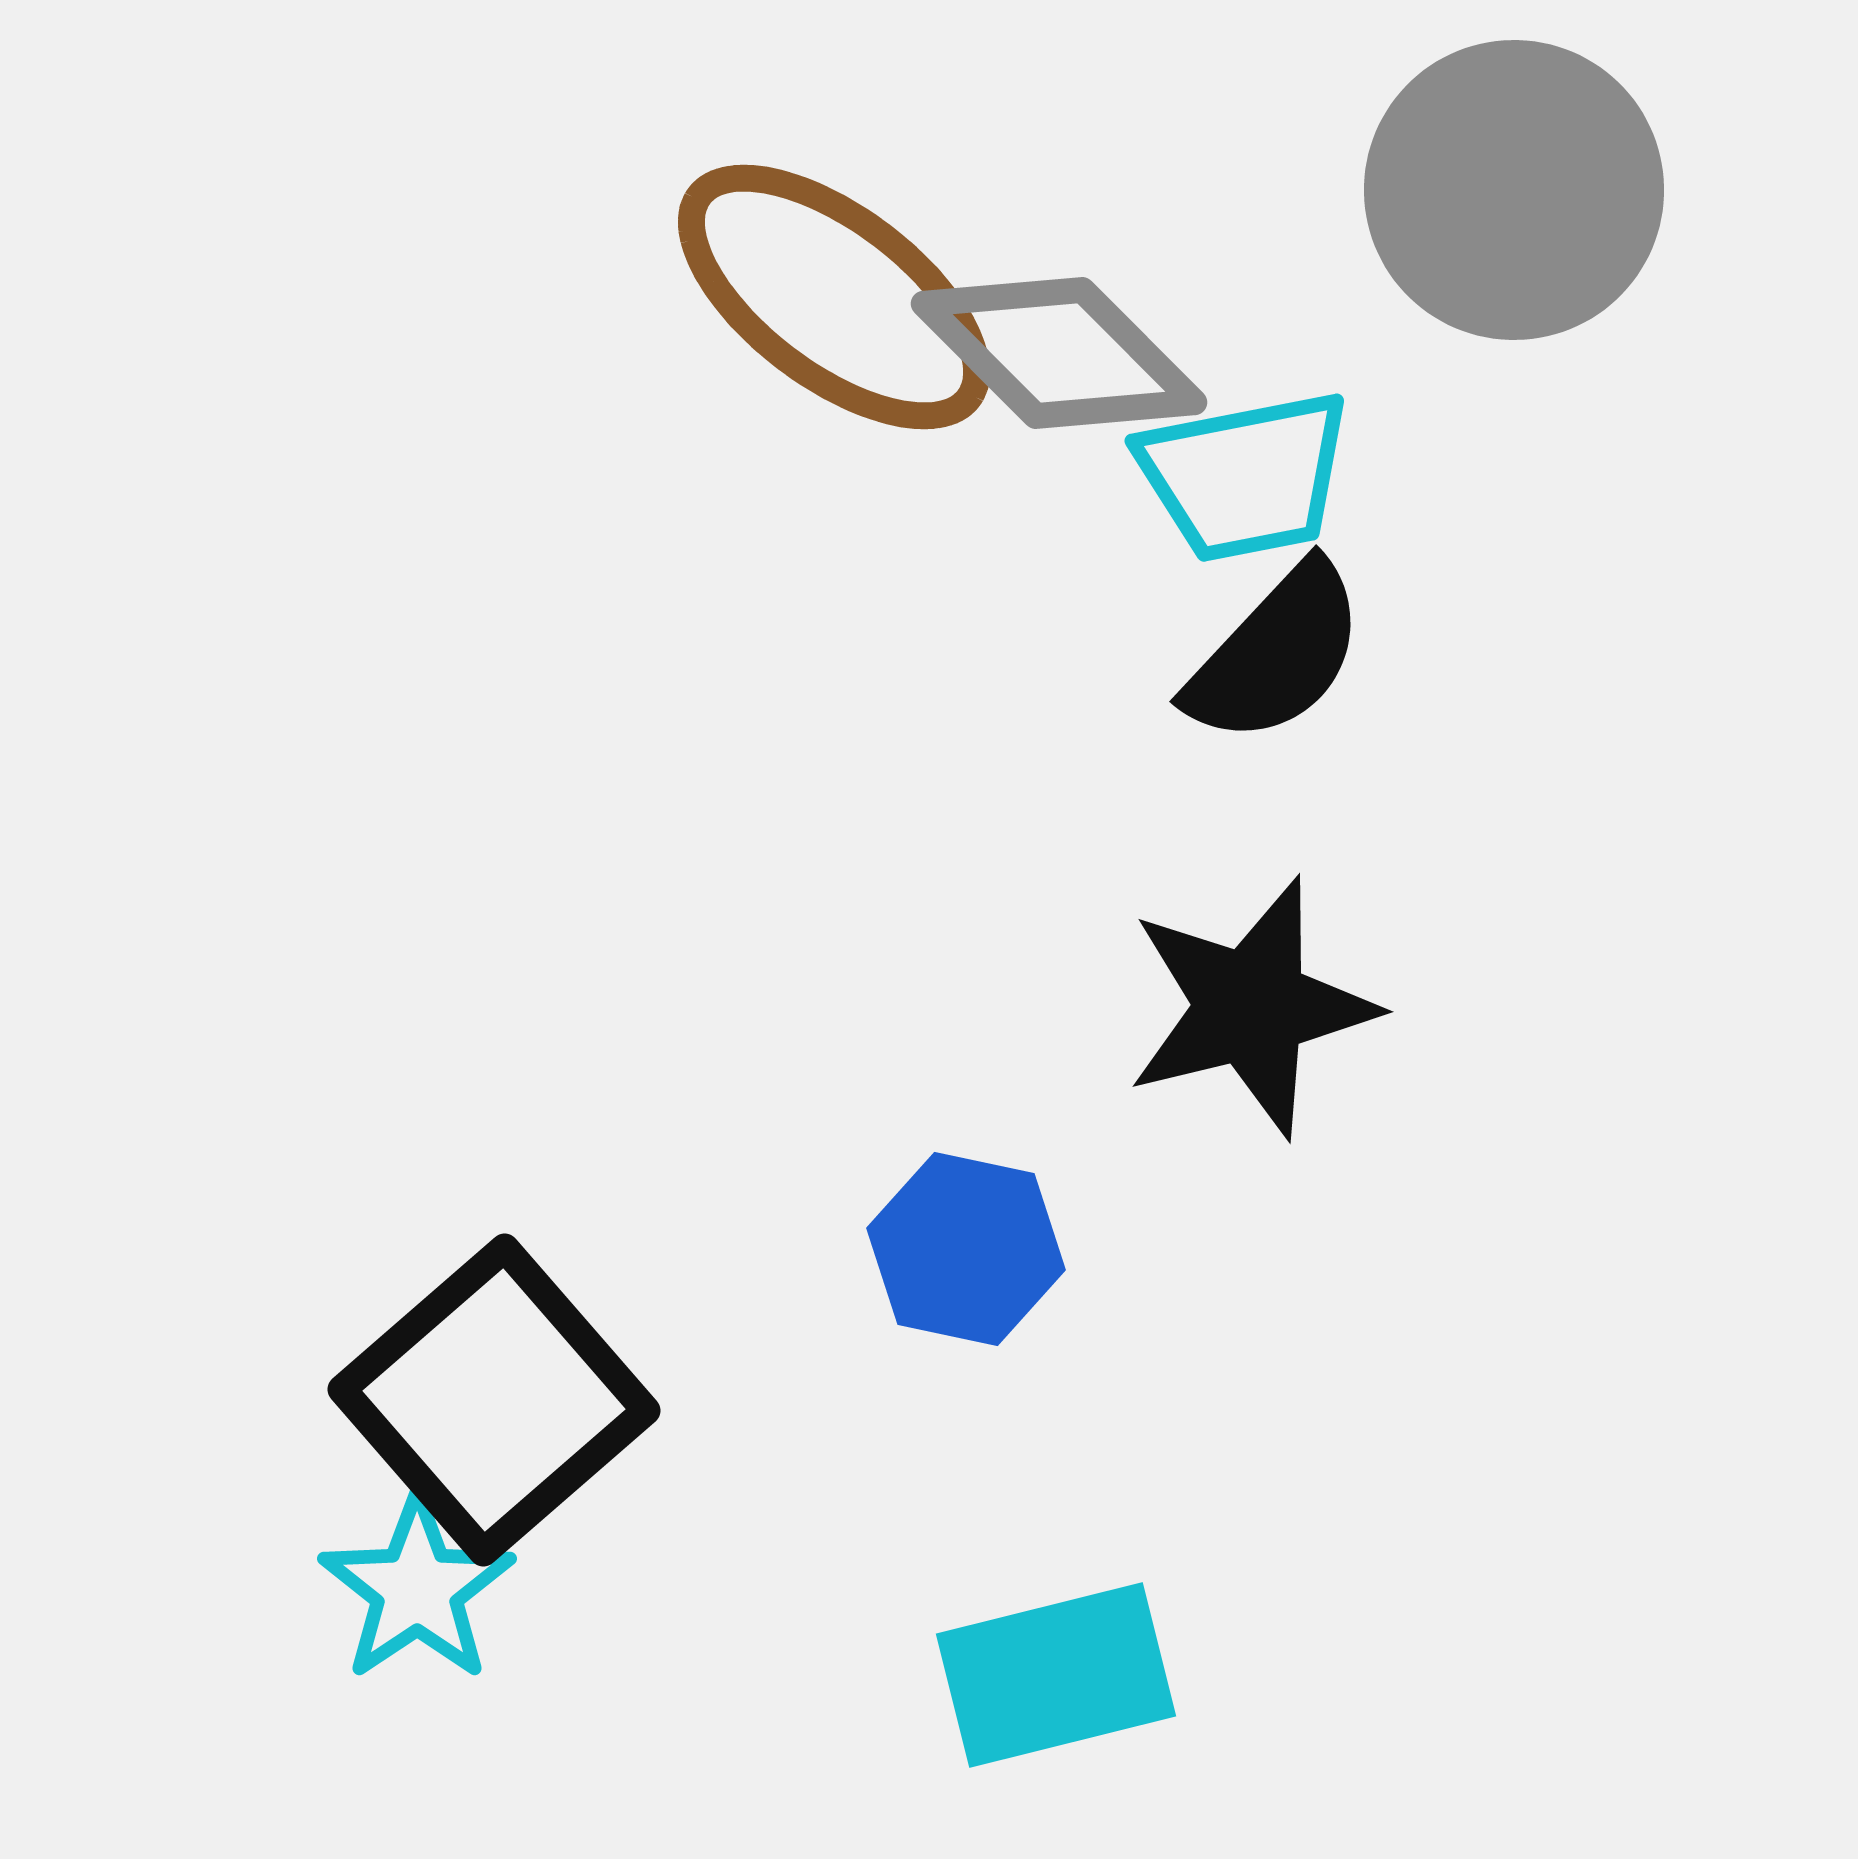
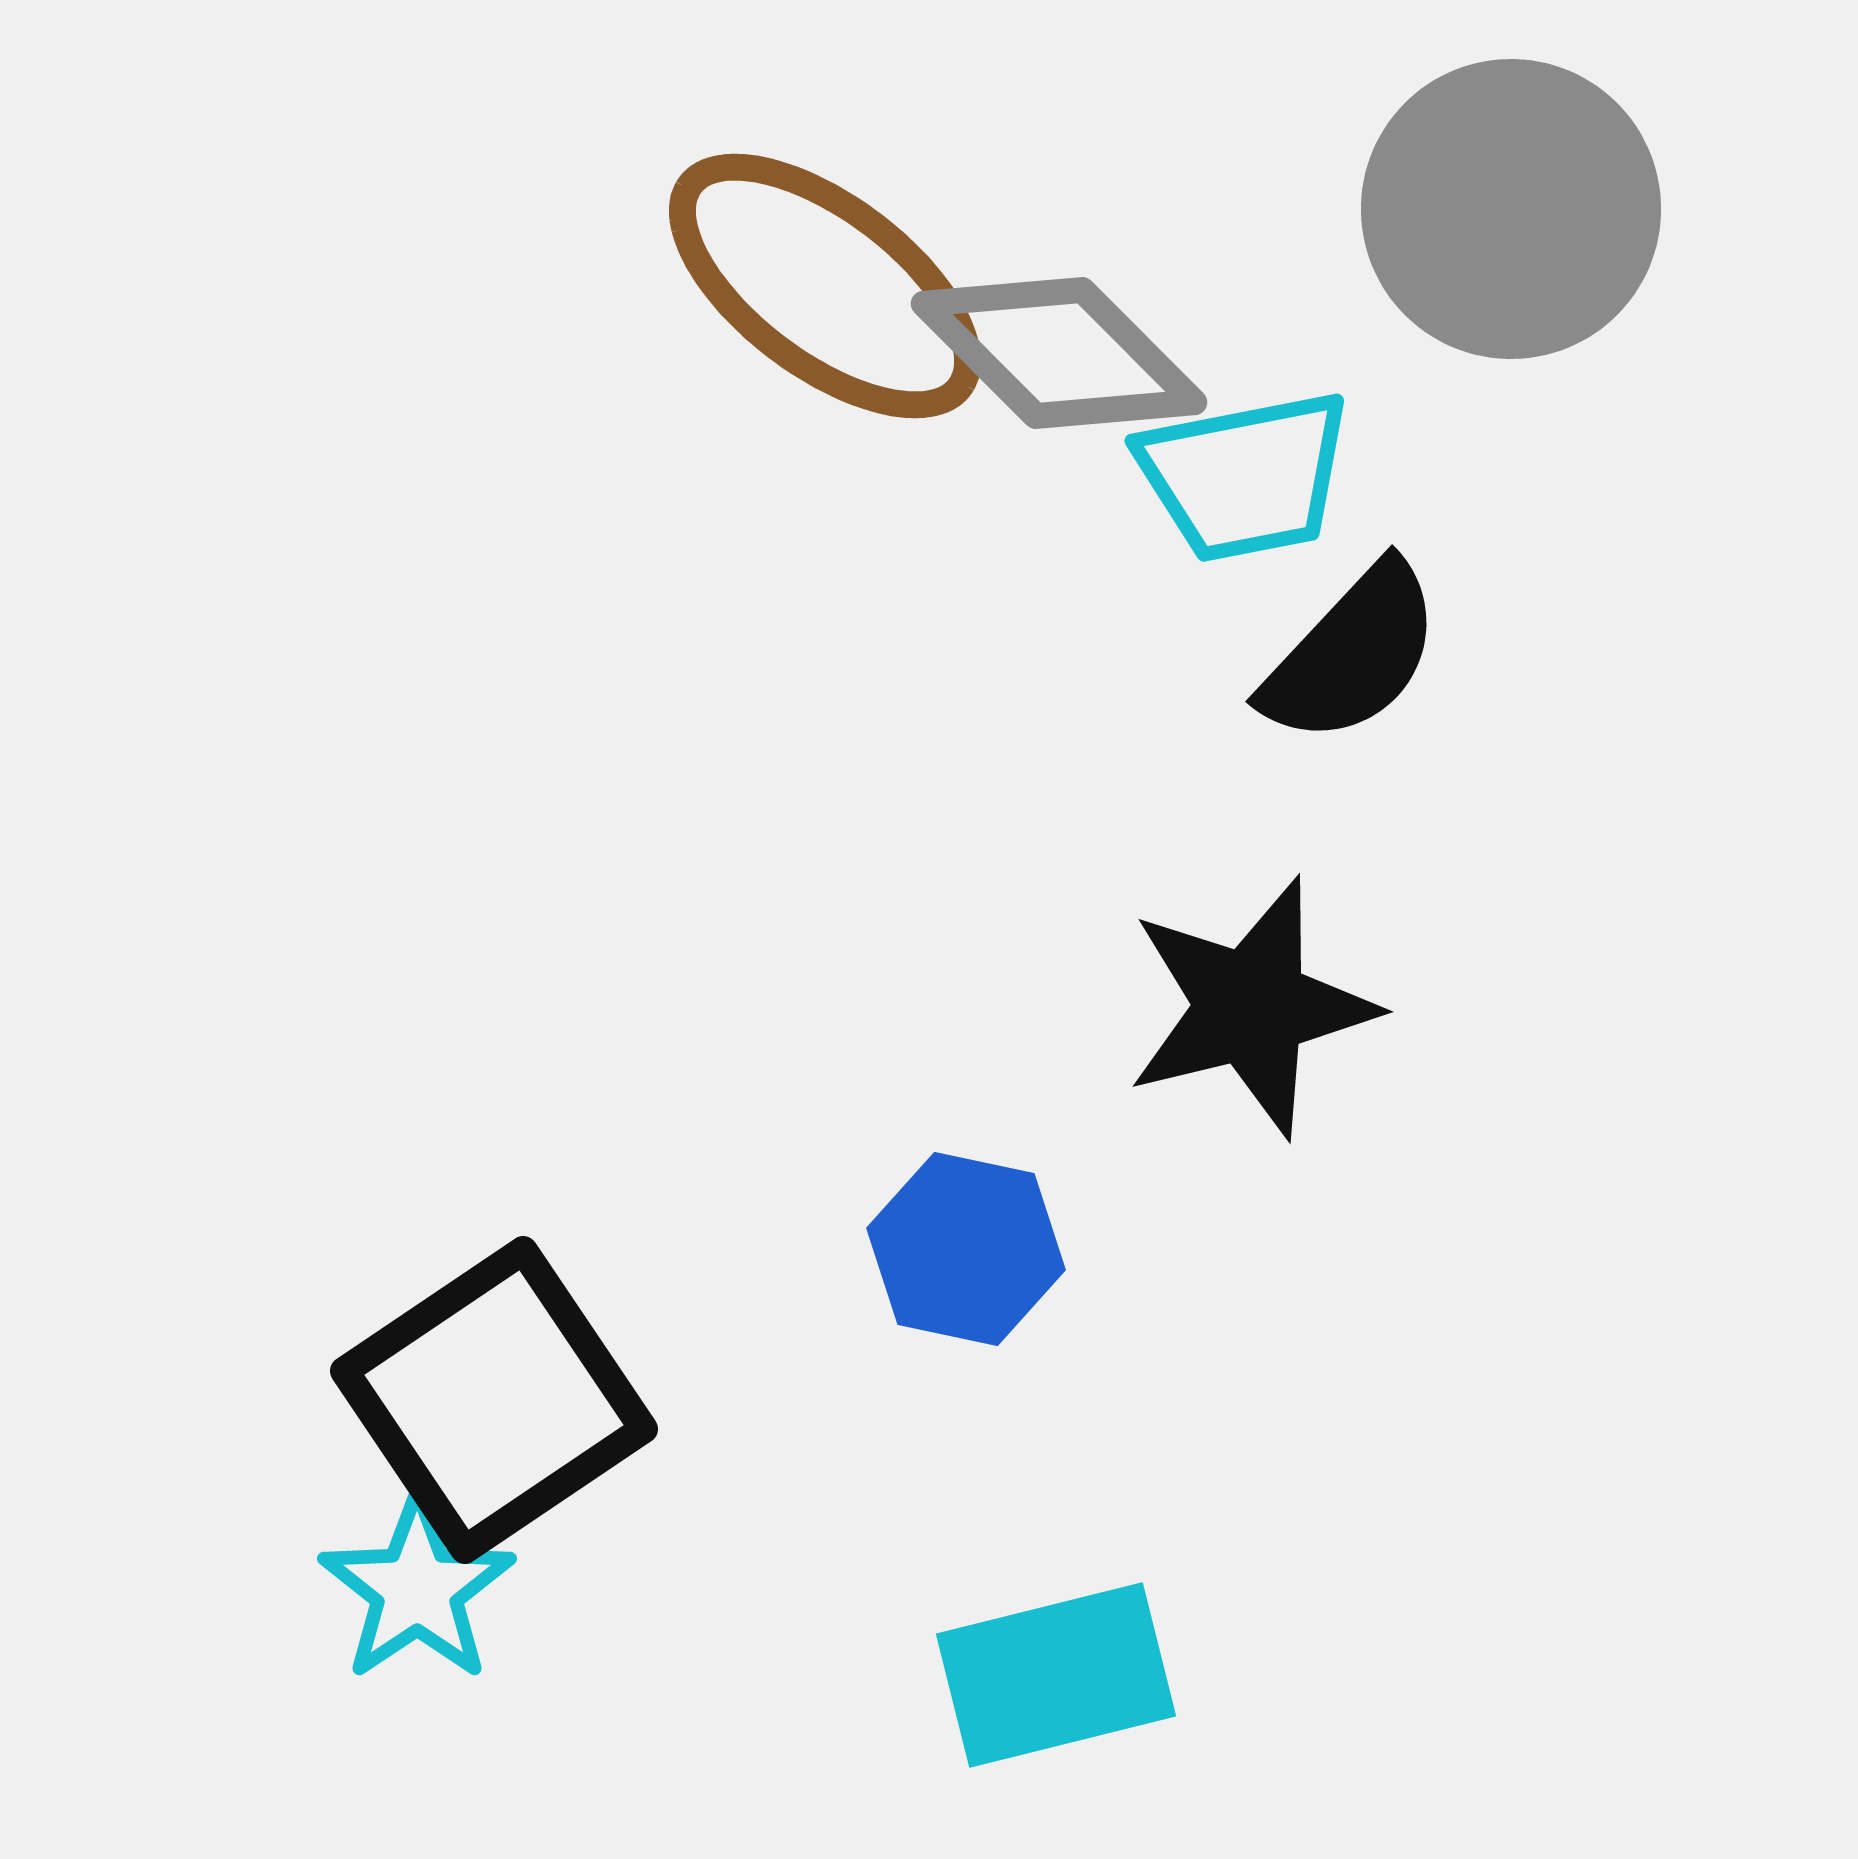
gray circle: moved 3 px left, 19 px down
brown ellipse: moved 9 px left, 11 px up
black semicircle: moved 76 px right
black square: rotated 7 degrees clockwise
